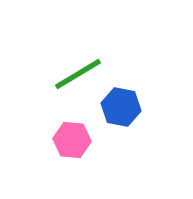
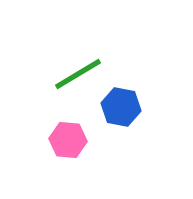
pink hexagon: moved 4 px left
